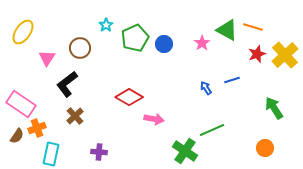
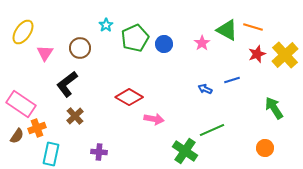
pink triangle: moved 2 px left, 5 px up
blue arrow: moved 1 px left, 1 px down; rotated 32 degrees counterclockwise
